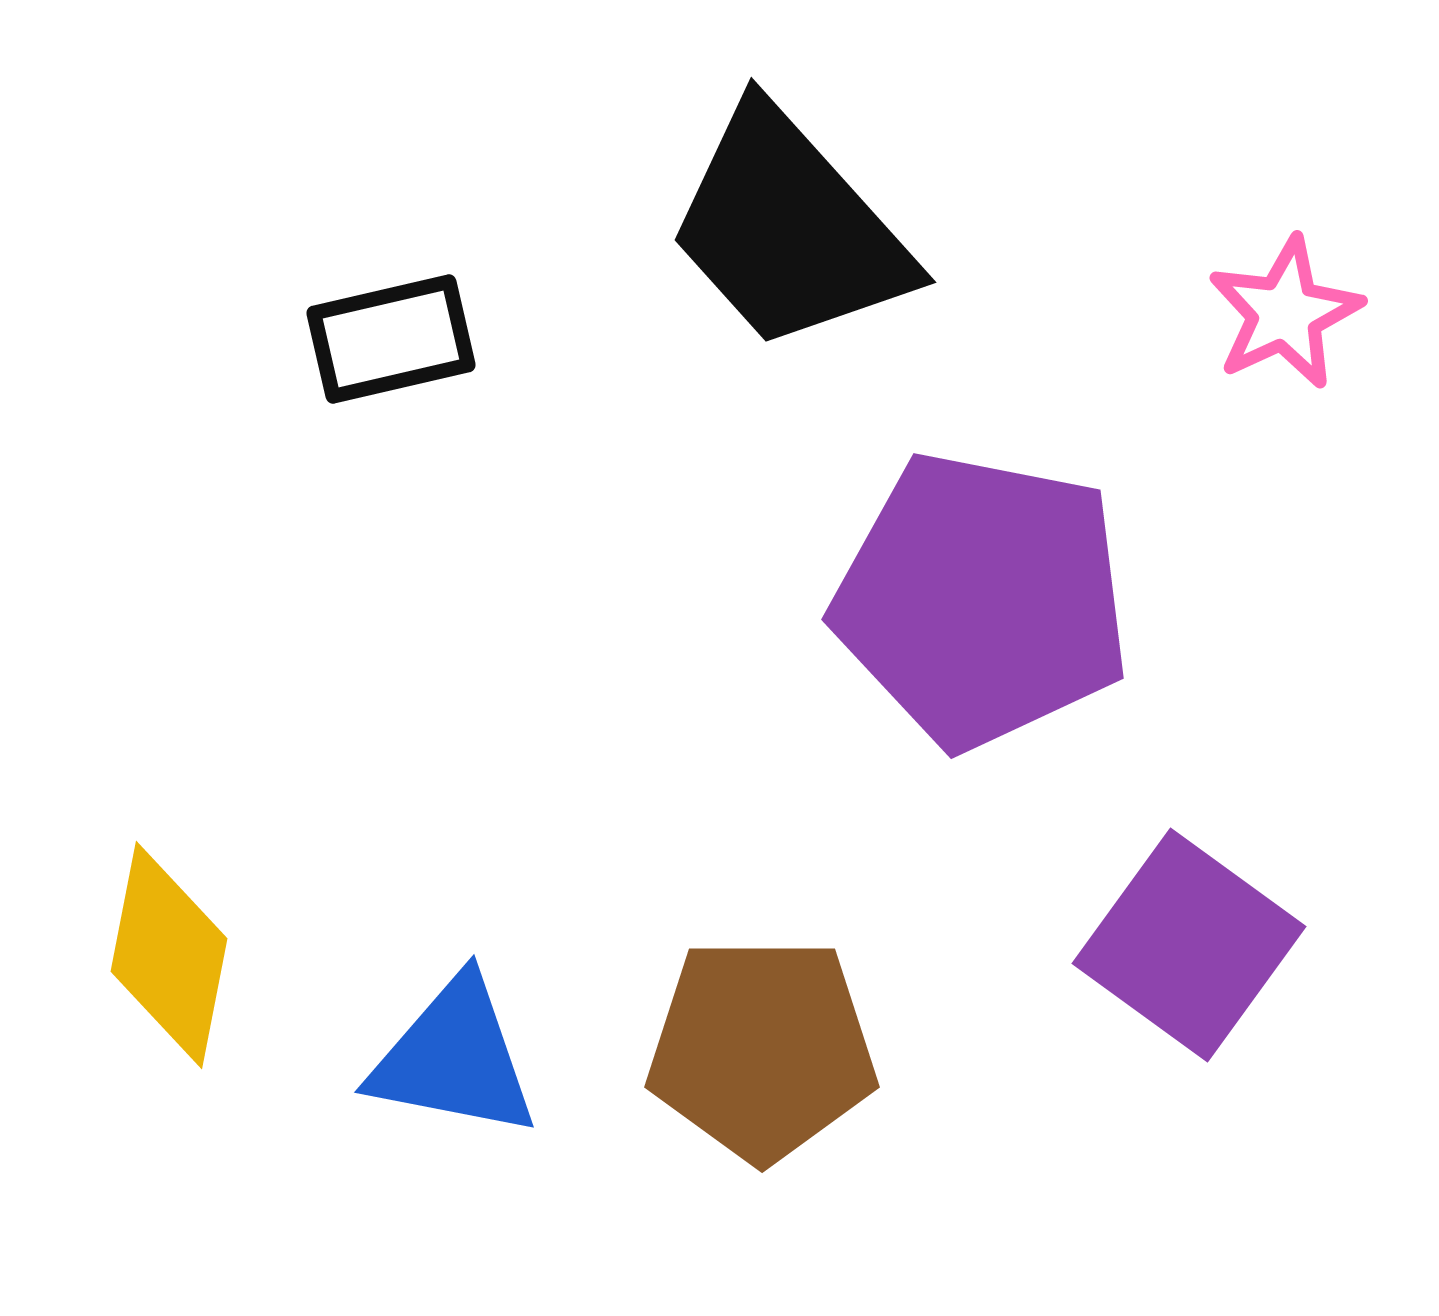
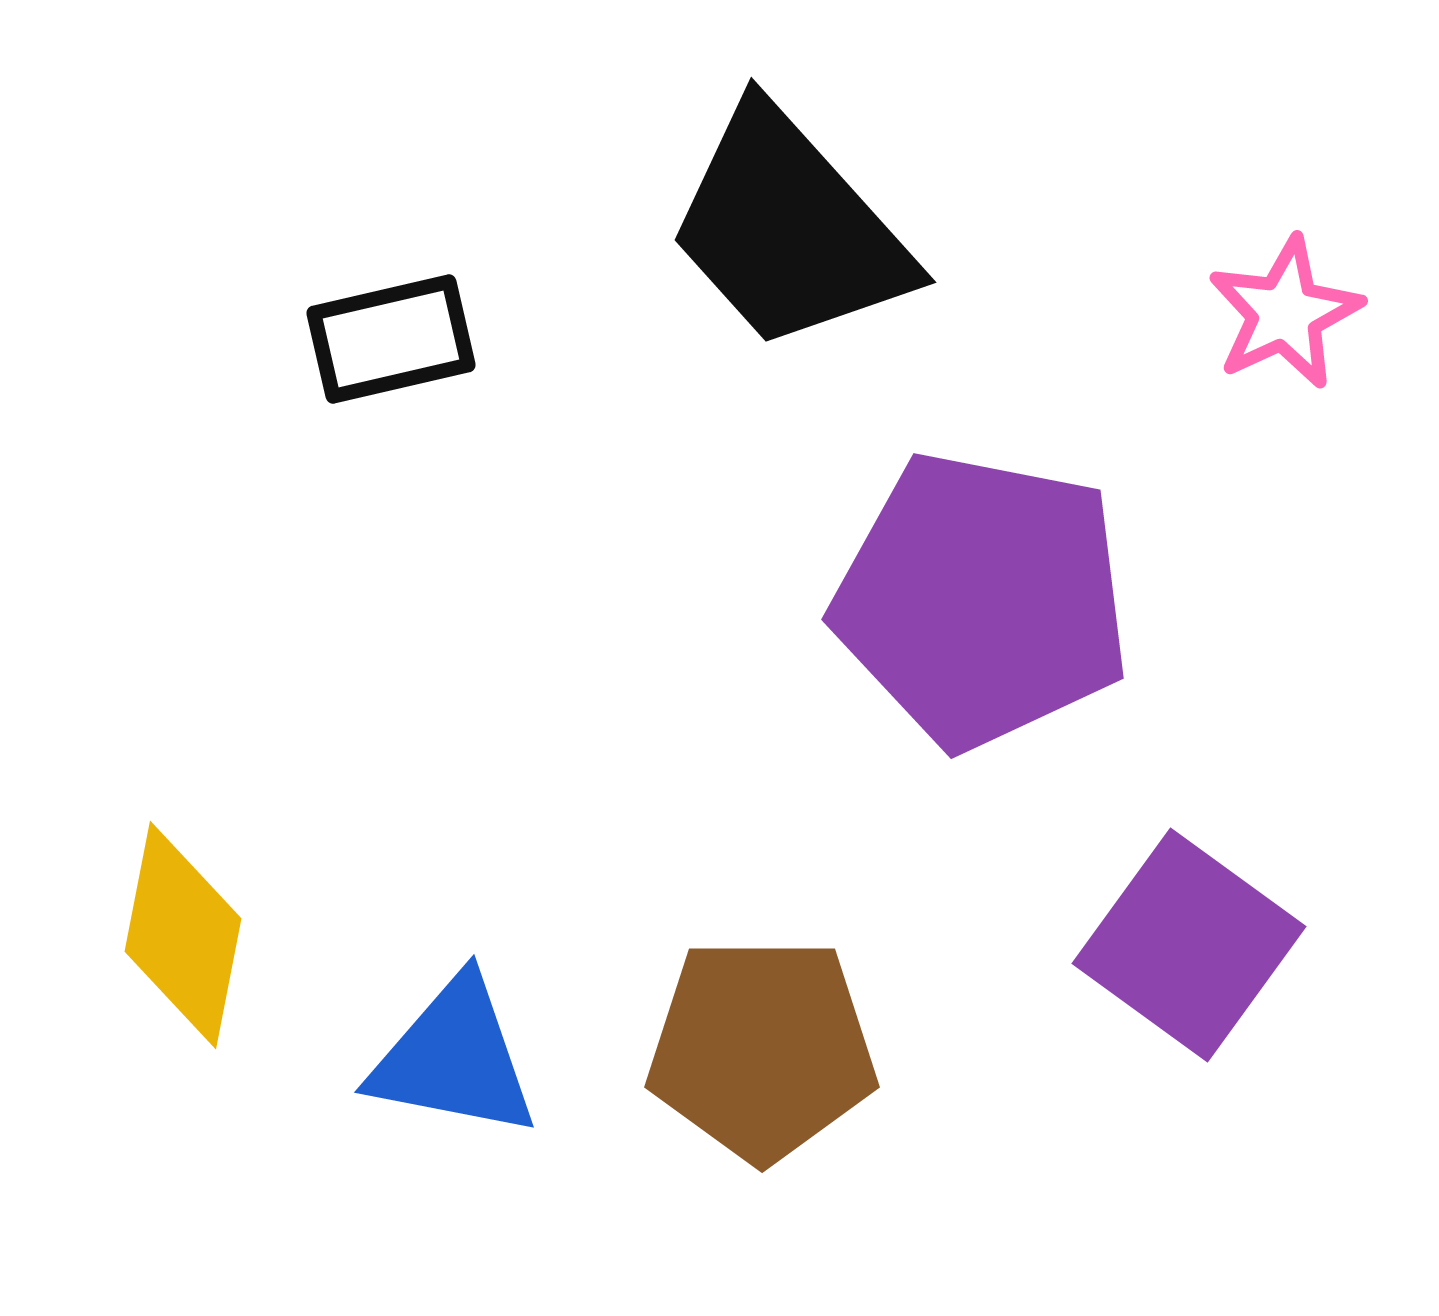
yellow diamond: moved 14 px right, 20 px up
